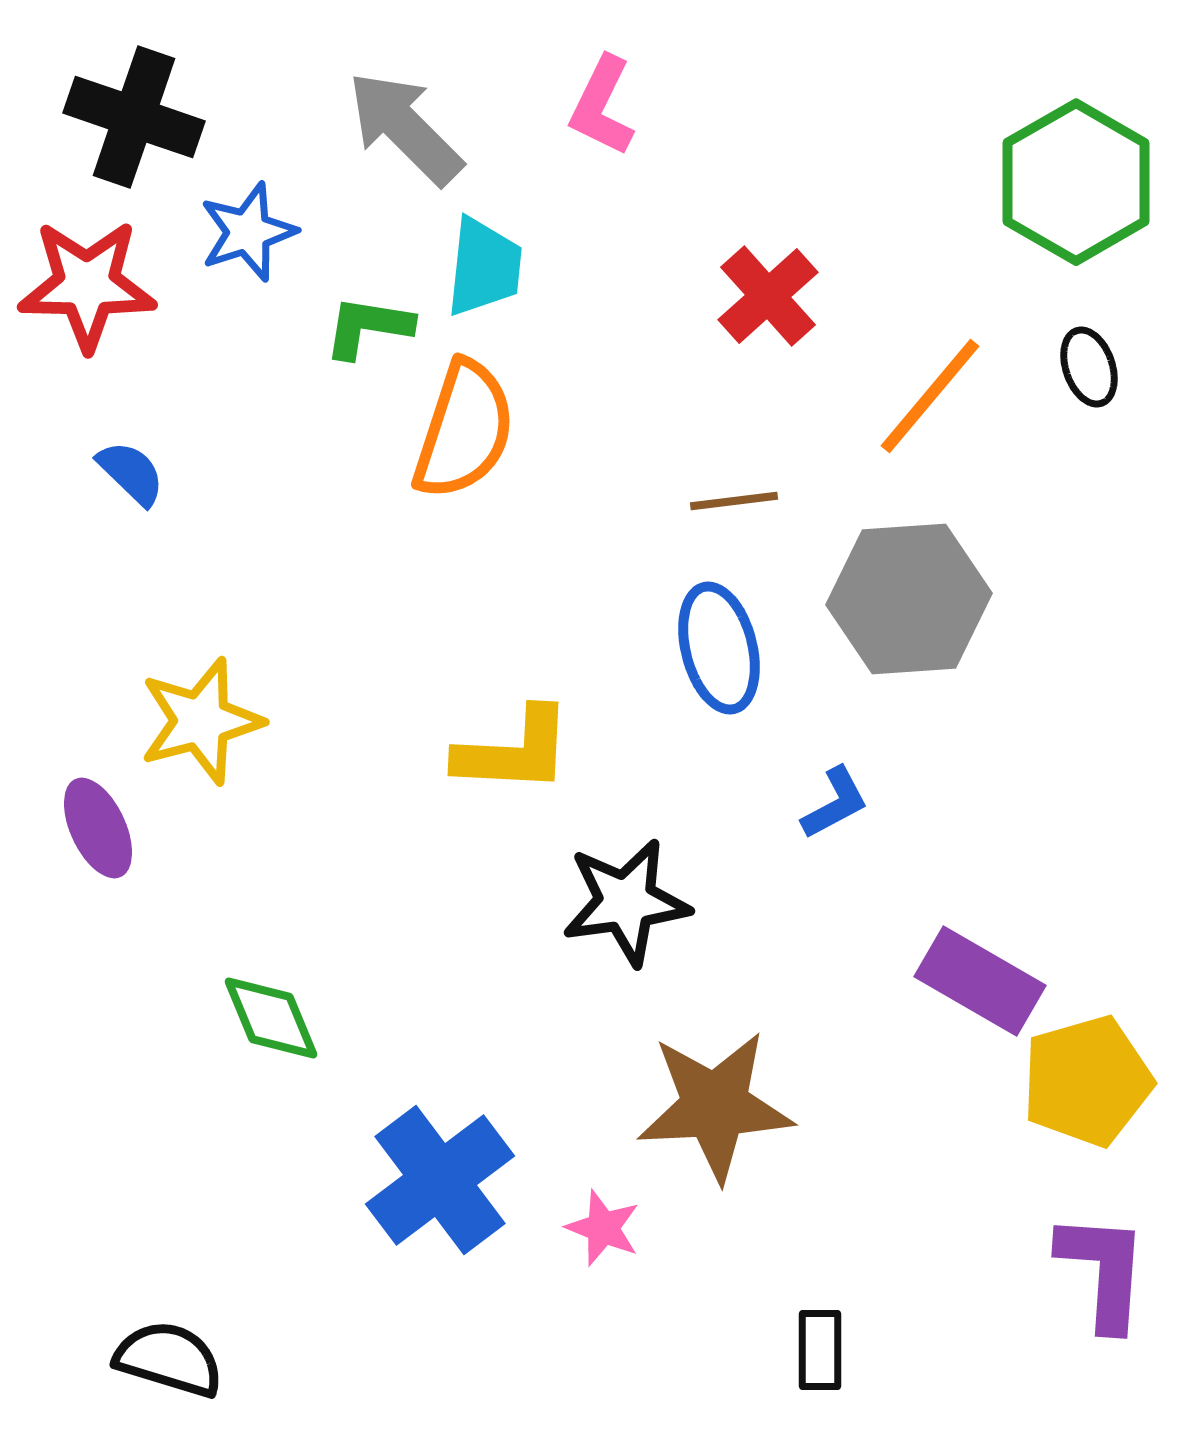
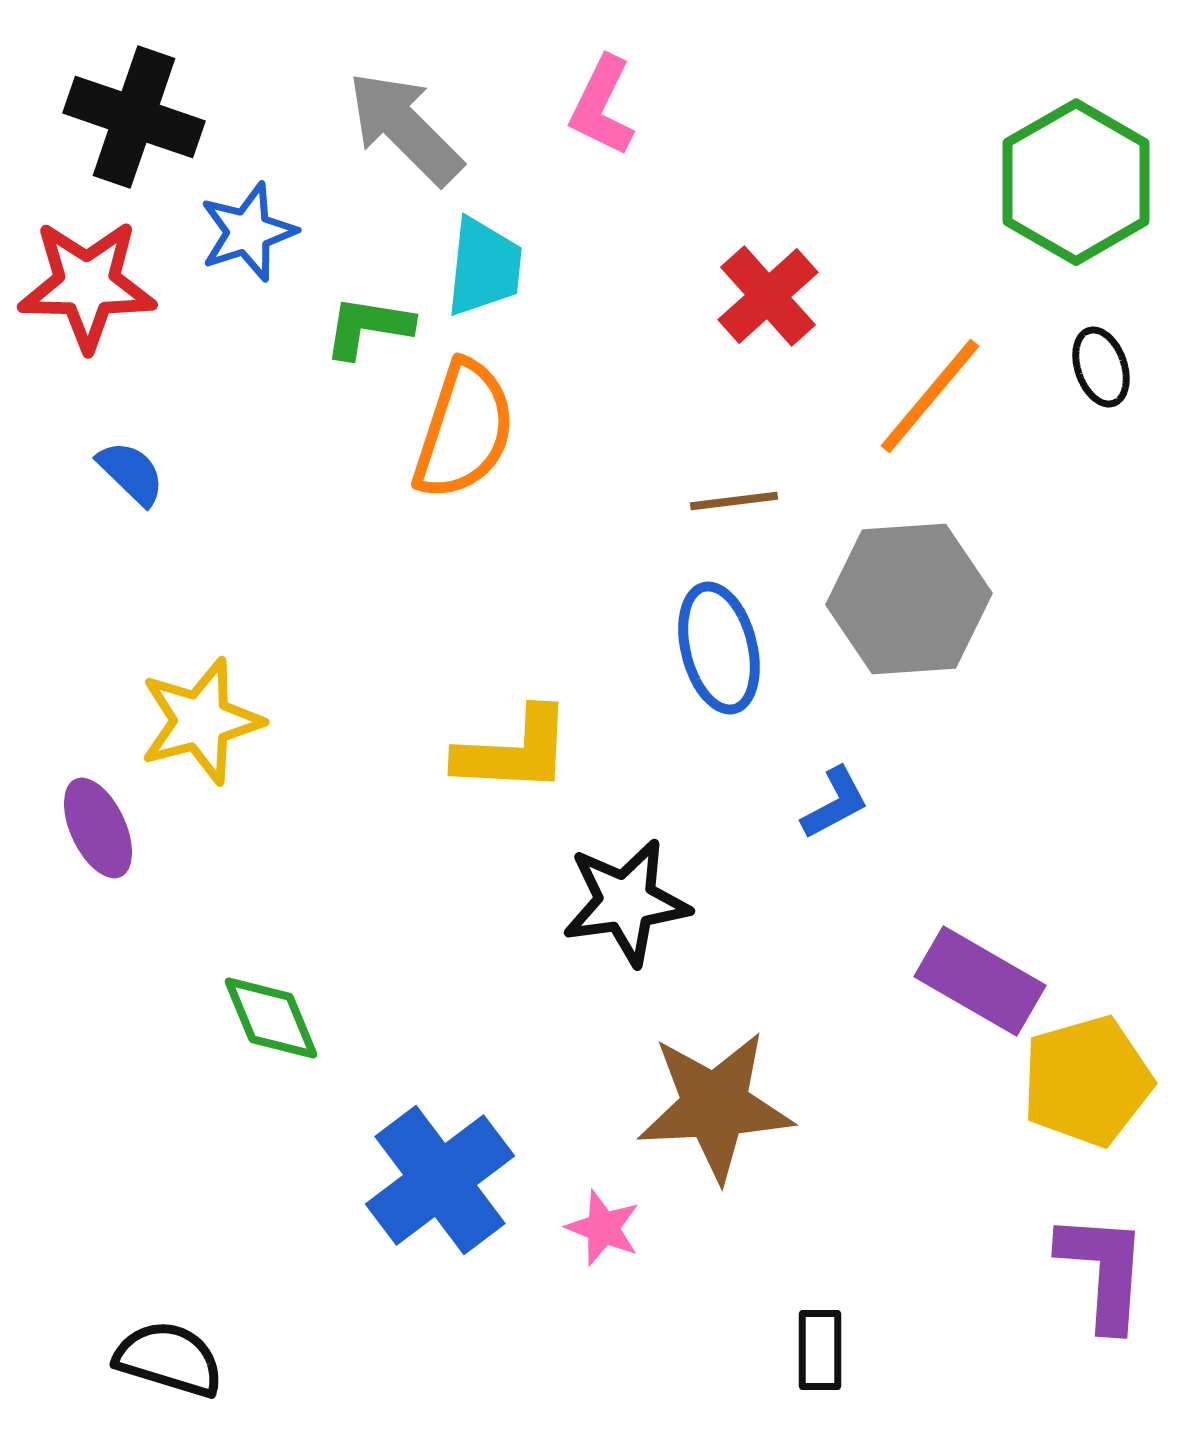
black ellipse: moved 12 px right
